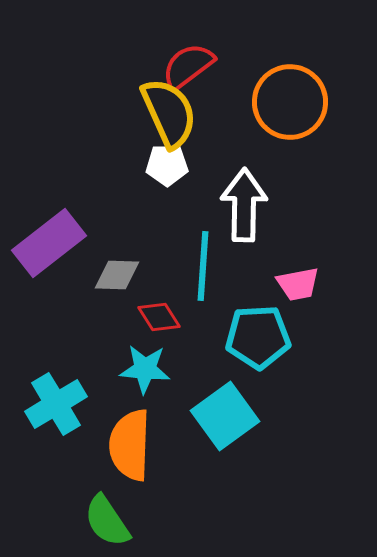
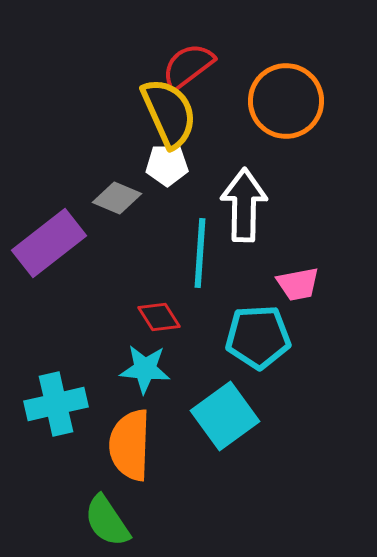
orange circle: moved 4 px left, 1 px up
cyan line: moved 3 px left, 13 px up
gray diamond: moved 77 px up; rotated 21 degrees clockwise
cyan cross: rotated 18 degrees clockwise
